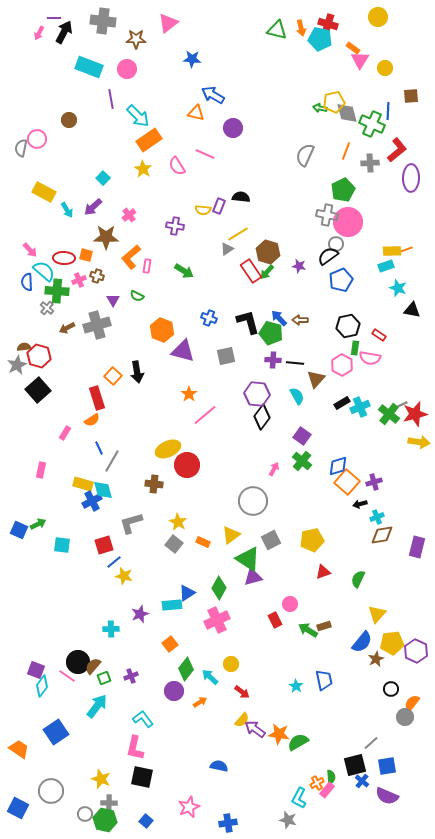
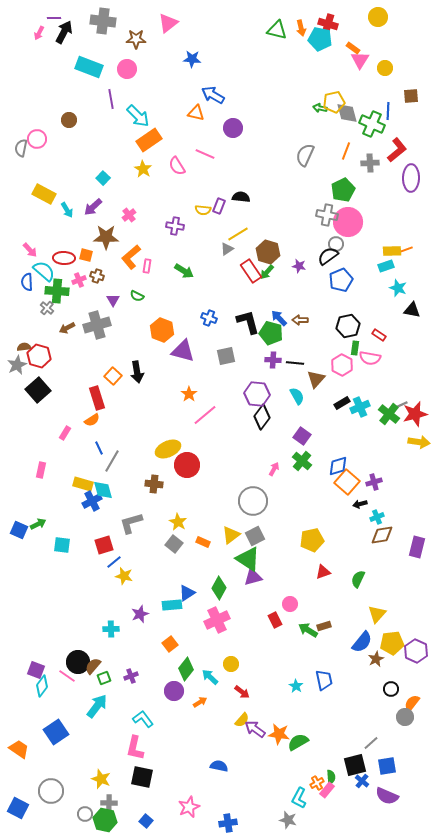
yellow rectangle at (44, 192): moved 2 px down
gray square at (271, 540): moved 16 px left, 4 px up
